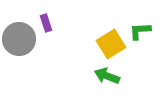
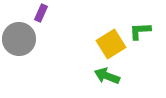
purple rectangle: moved 5 px left, 10 px up; rotated 42 degrees clockwise
